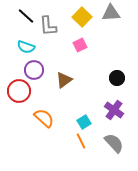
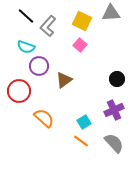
yellow square: moved 4 px down; rotated 18 degrees counterclockwise
gray L-shape: rotated 45 degrees clockwise
pink square: rotated 24 degrees counterclockwise
purple circle: moved 5 px right, 4 px up
black circle: moved 1 px down
purple cross: rotated 30 degrees clockwise
orange line: rotated 28 degrees counterclockwise
